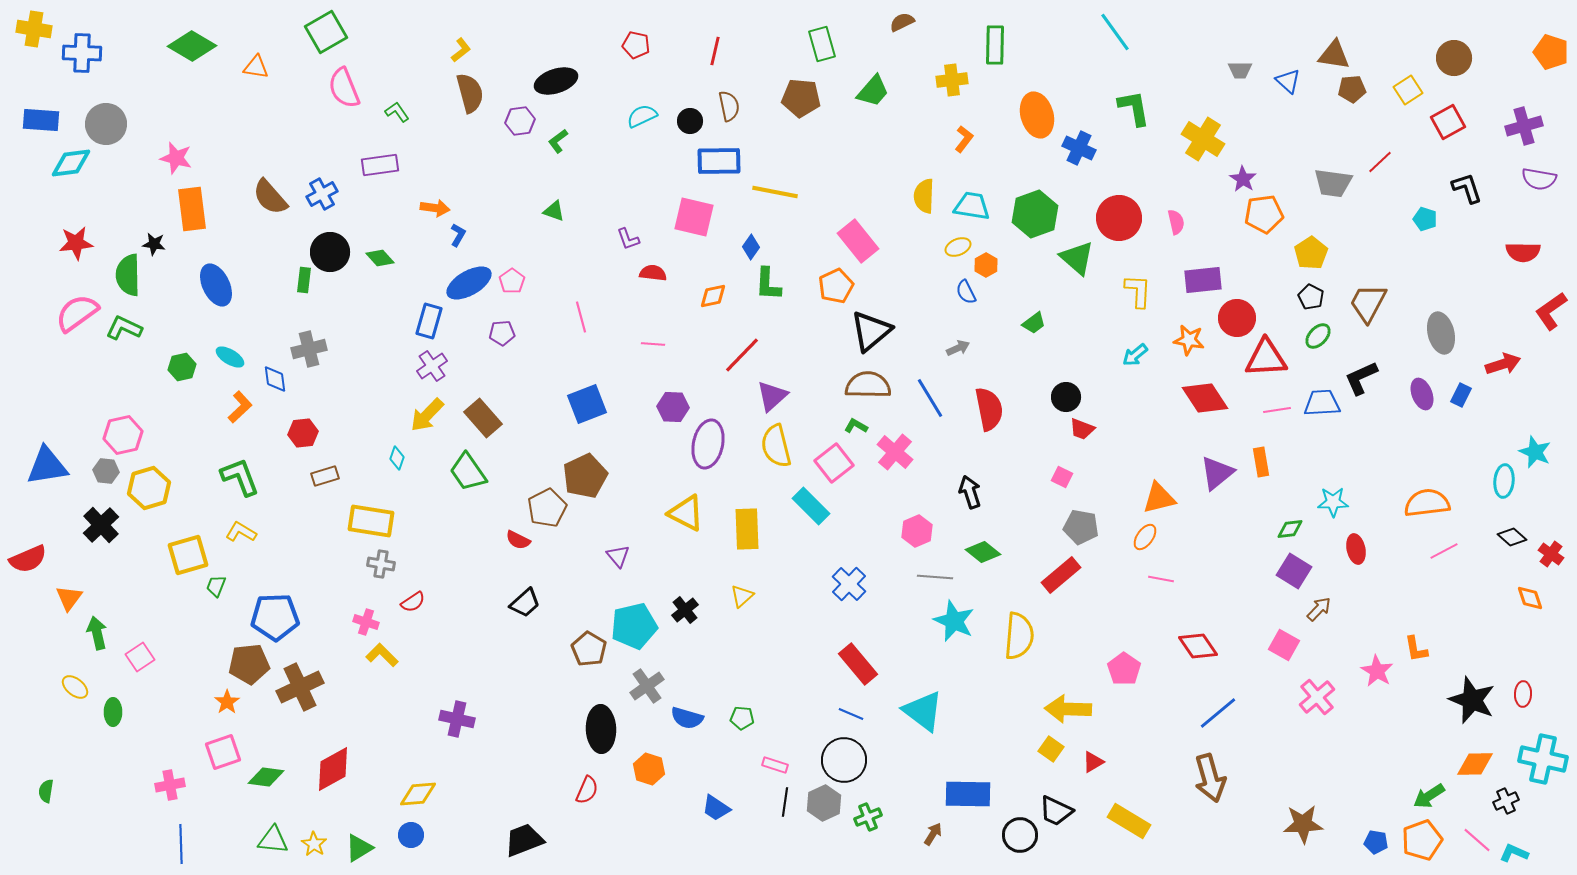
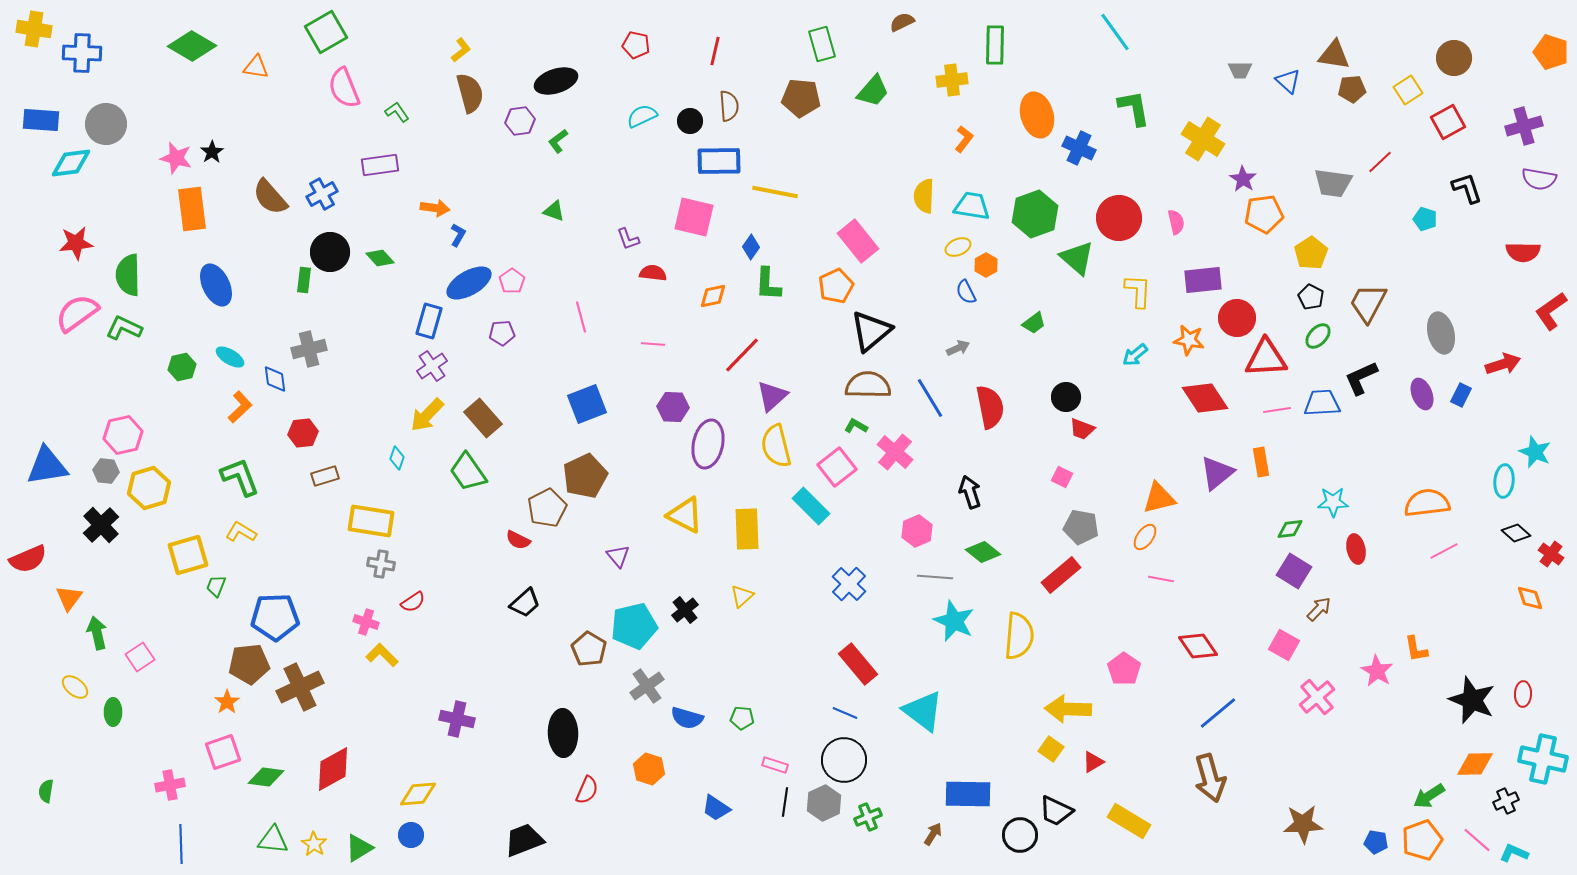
brown semicircle at (729, 106): rotated 8 degrees clockwise
black star at (154, 244): moved 58 px right, 92 px up; rotated 30 degrees clockwise
red semicircle at (989, 409): moved 1 px right, 2 px up
pink square at (834, 463): moved 3 px right, 4 px down
yellow triangle at (686, 513): moved 1 px left, 2 px down
black diamond at (1512, 537): moved 4 px right, 4 px up
blue line at (851, 714): moved 6 px left, 1 px up
black ellipse at (601, 729): moved 38 px left, 4 px down
